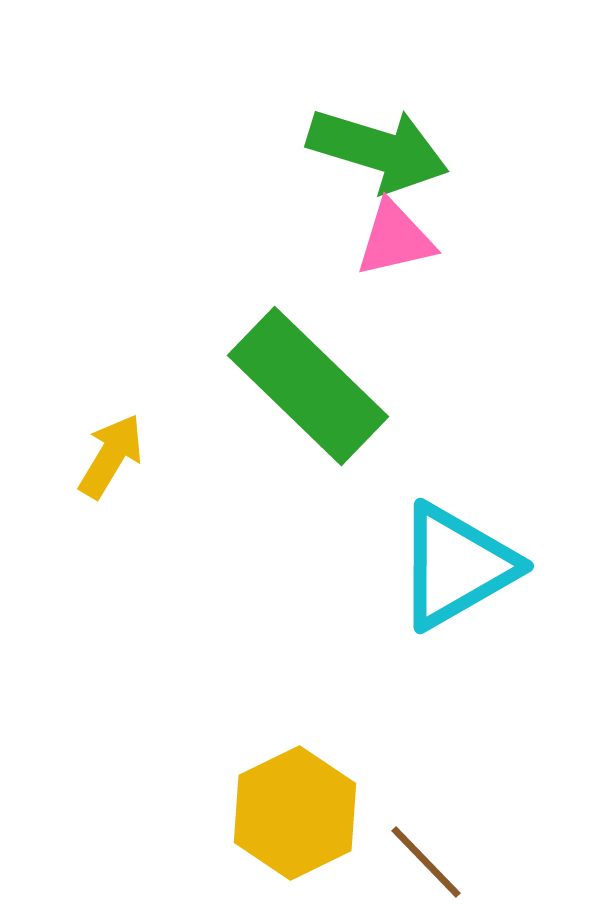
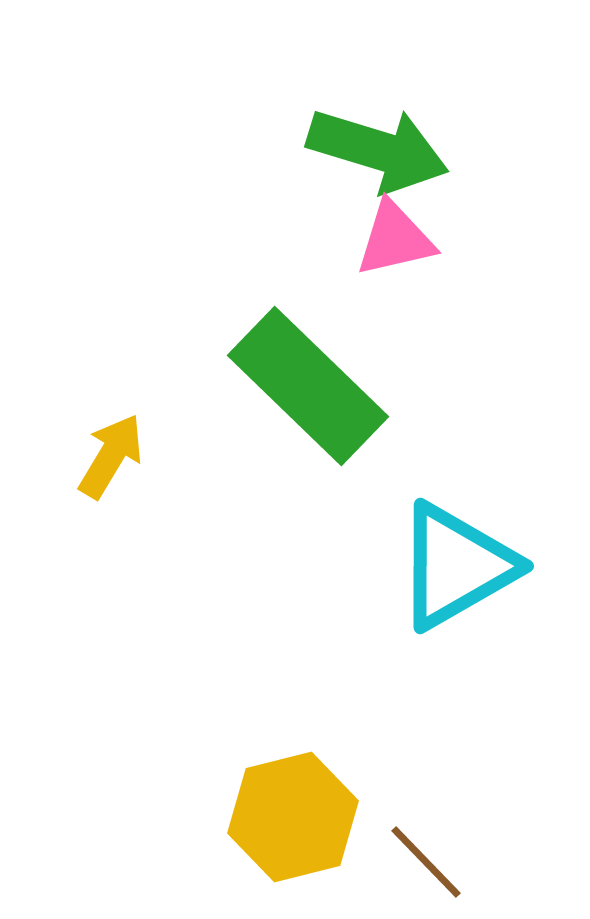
yellow hexagon: moved 2 px left, 4 px down; rotated 12 degrees clockwise
